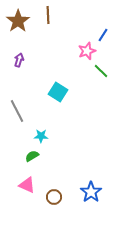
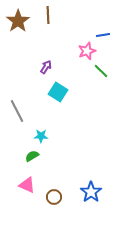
blue line: rotated 48 degrees clockwise
purple arrow: moved 27 px right, 7 px down; rotated 16 degrees clockwise
